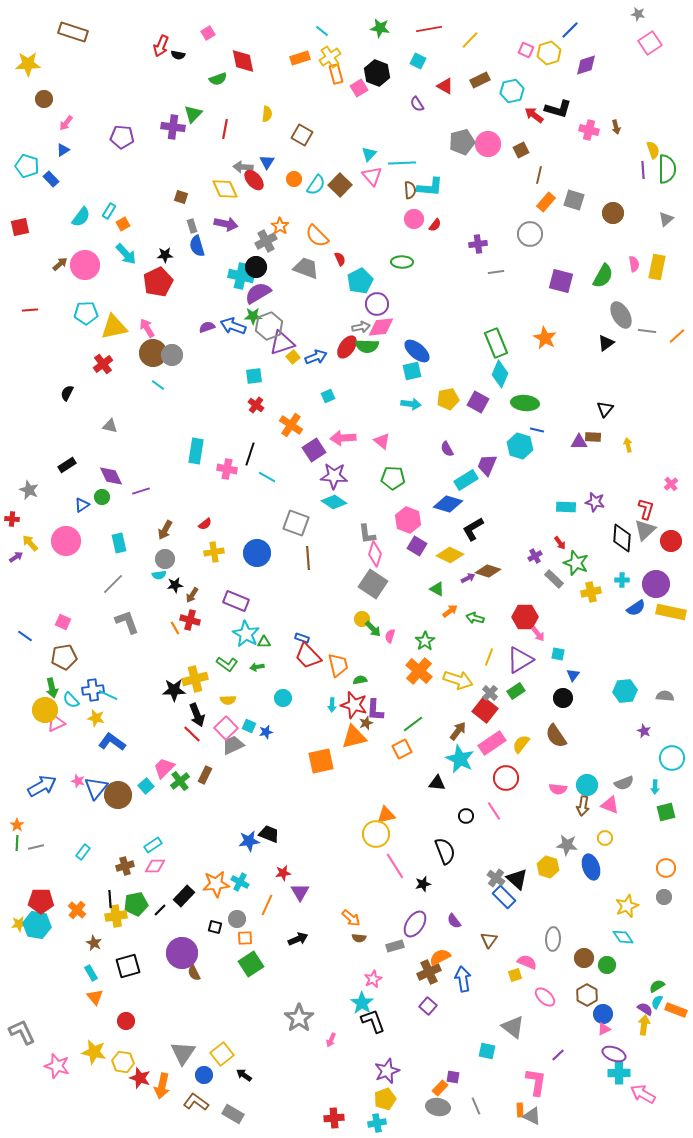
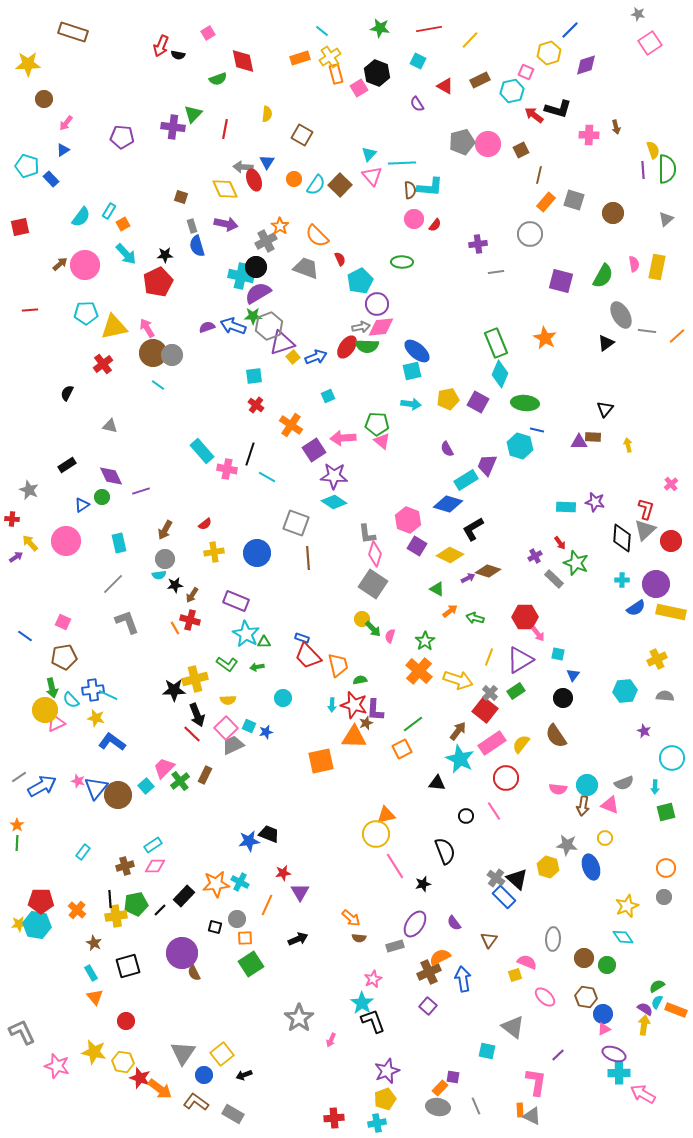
pink square at (526, 50): moved 22 px down
pink cross at (589, 130): moved 5 px down; rotated 12 degrees counterclockwise
red ellipse at (254, 180): rotated 20 degrees clockwise
cyan rectangle at (196, 451): moved 6 px right; rotated 50 degrees counterclockwise
green pentagon at (393, 478): moved 16 px left, 54 px up
yellow cross at (591, 592): moved 66 px right, 67 px down; rotated 12 degrees counterclockwise
orange triangle at (354, 737): rotated 16 degrees clockwise
gray line at (36, 847): moved 17 px left, 70 px up; rotated 21 degrees counterclockwise
purple semicircle at (454, 921): moved 2 px down
brown hexagon at (587, 995): moved 1 px left, 2 px down; rotated 20 degrees counterclockwise
black arrow at (244, 1075): rotated 56 degrees counterclockwise
orange arrow at (162, 1086): moved 2 px left, 3 px down; rotated 65 degrees counterclockwise
